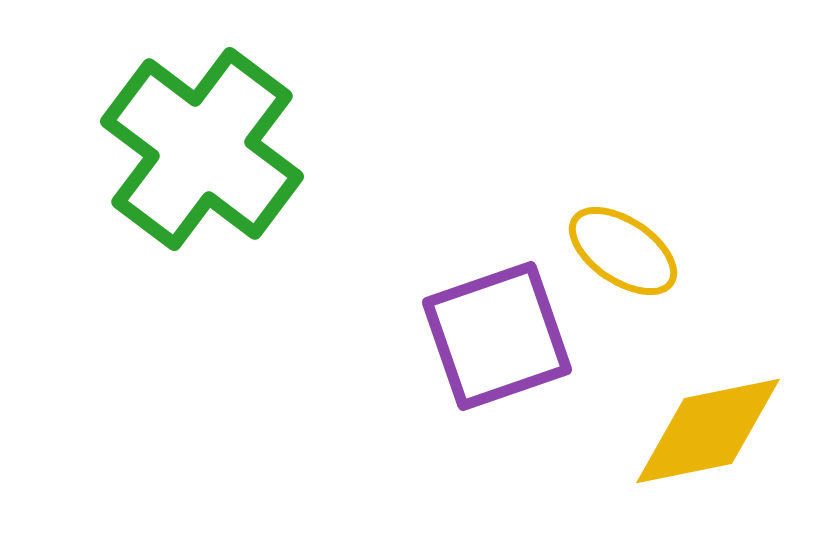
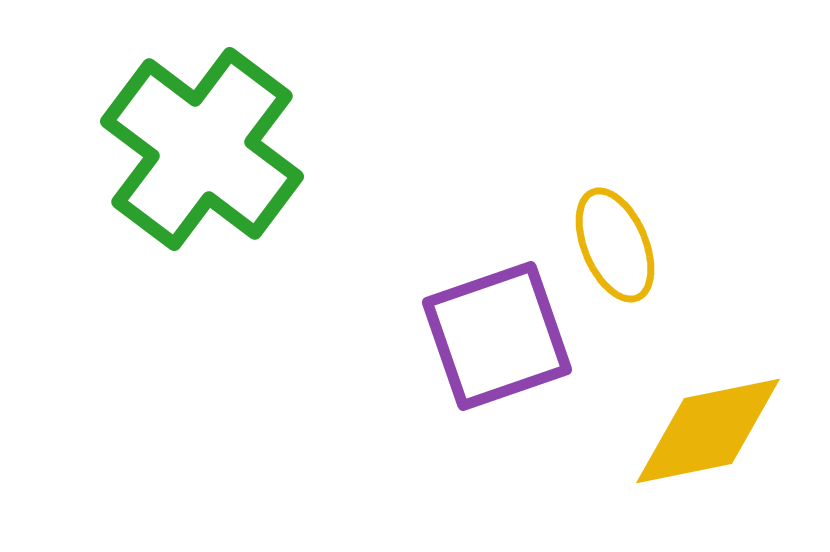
yellow ellipse: moved 8 px left, 6 px up; rotated 33 degrees clockwise
